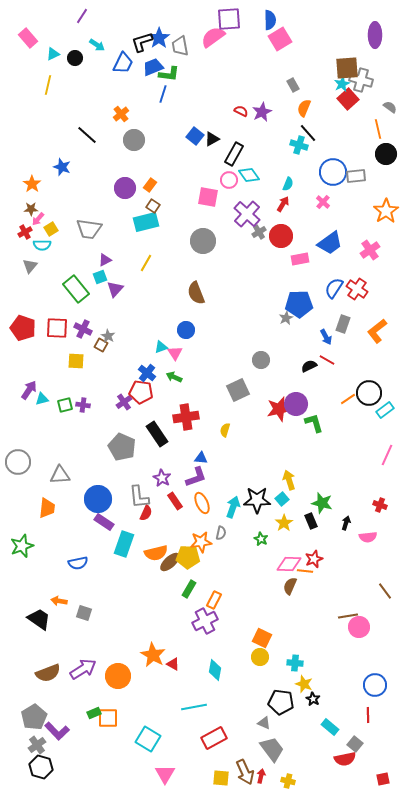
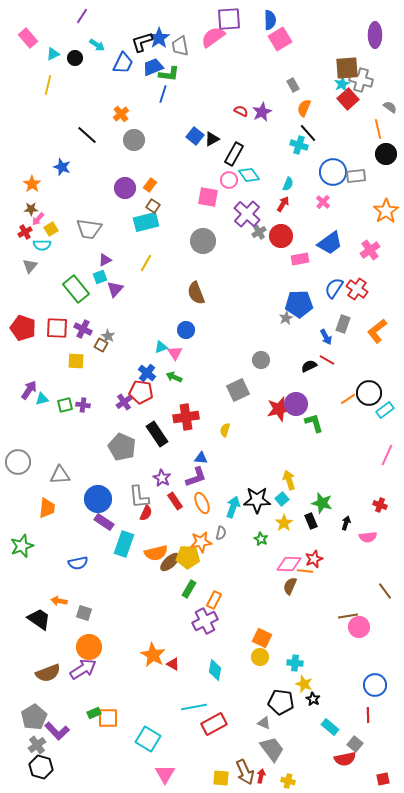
orange circle at (118, 676): moved 29 px left, 29 px up
red rectangle at (214, 738): moved 14 px up
